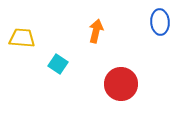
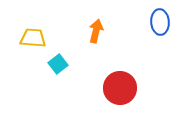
yellow trapezoid: moved 11 px right
cyan square: rotated 18 degrees clockwise
red circle: moved 1 px left, 4 px down
